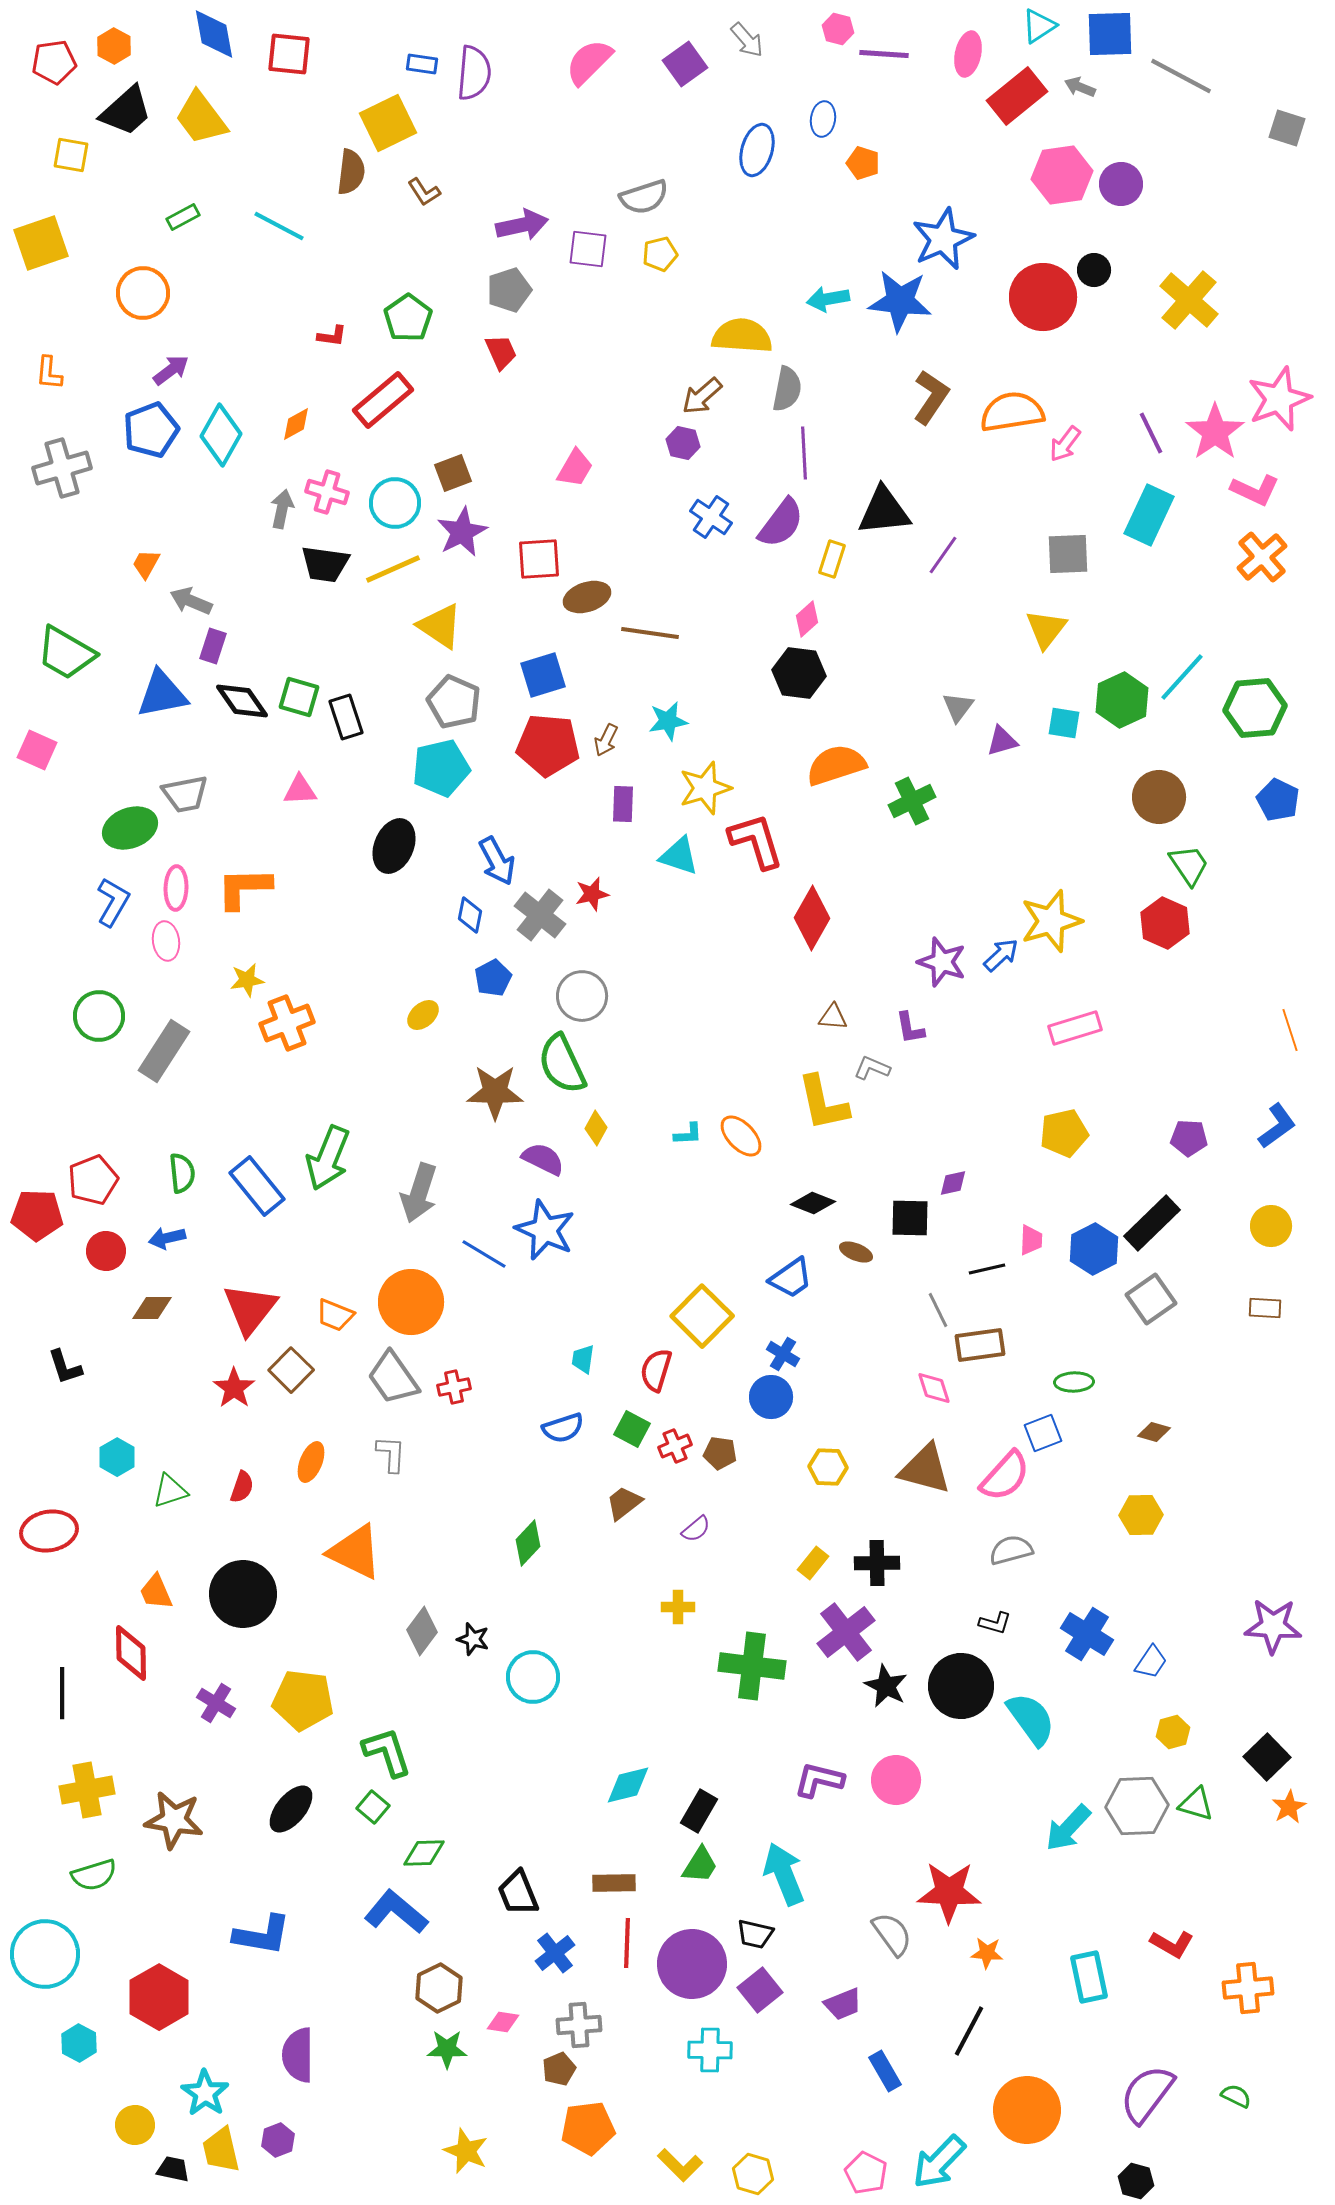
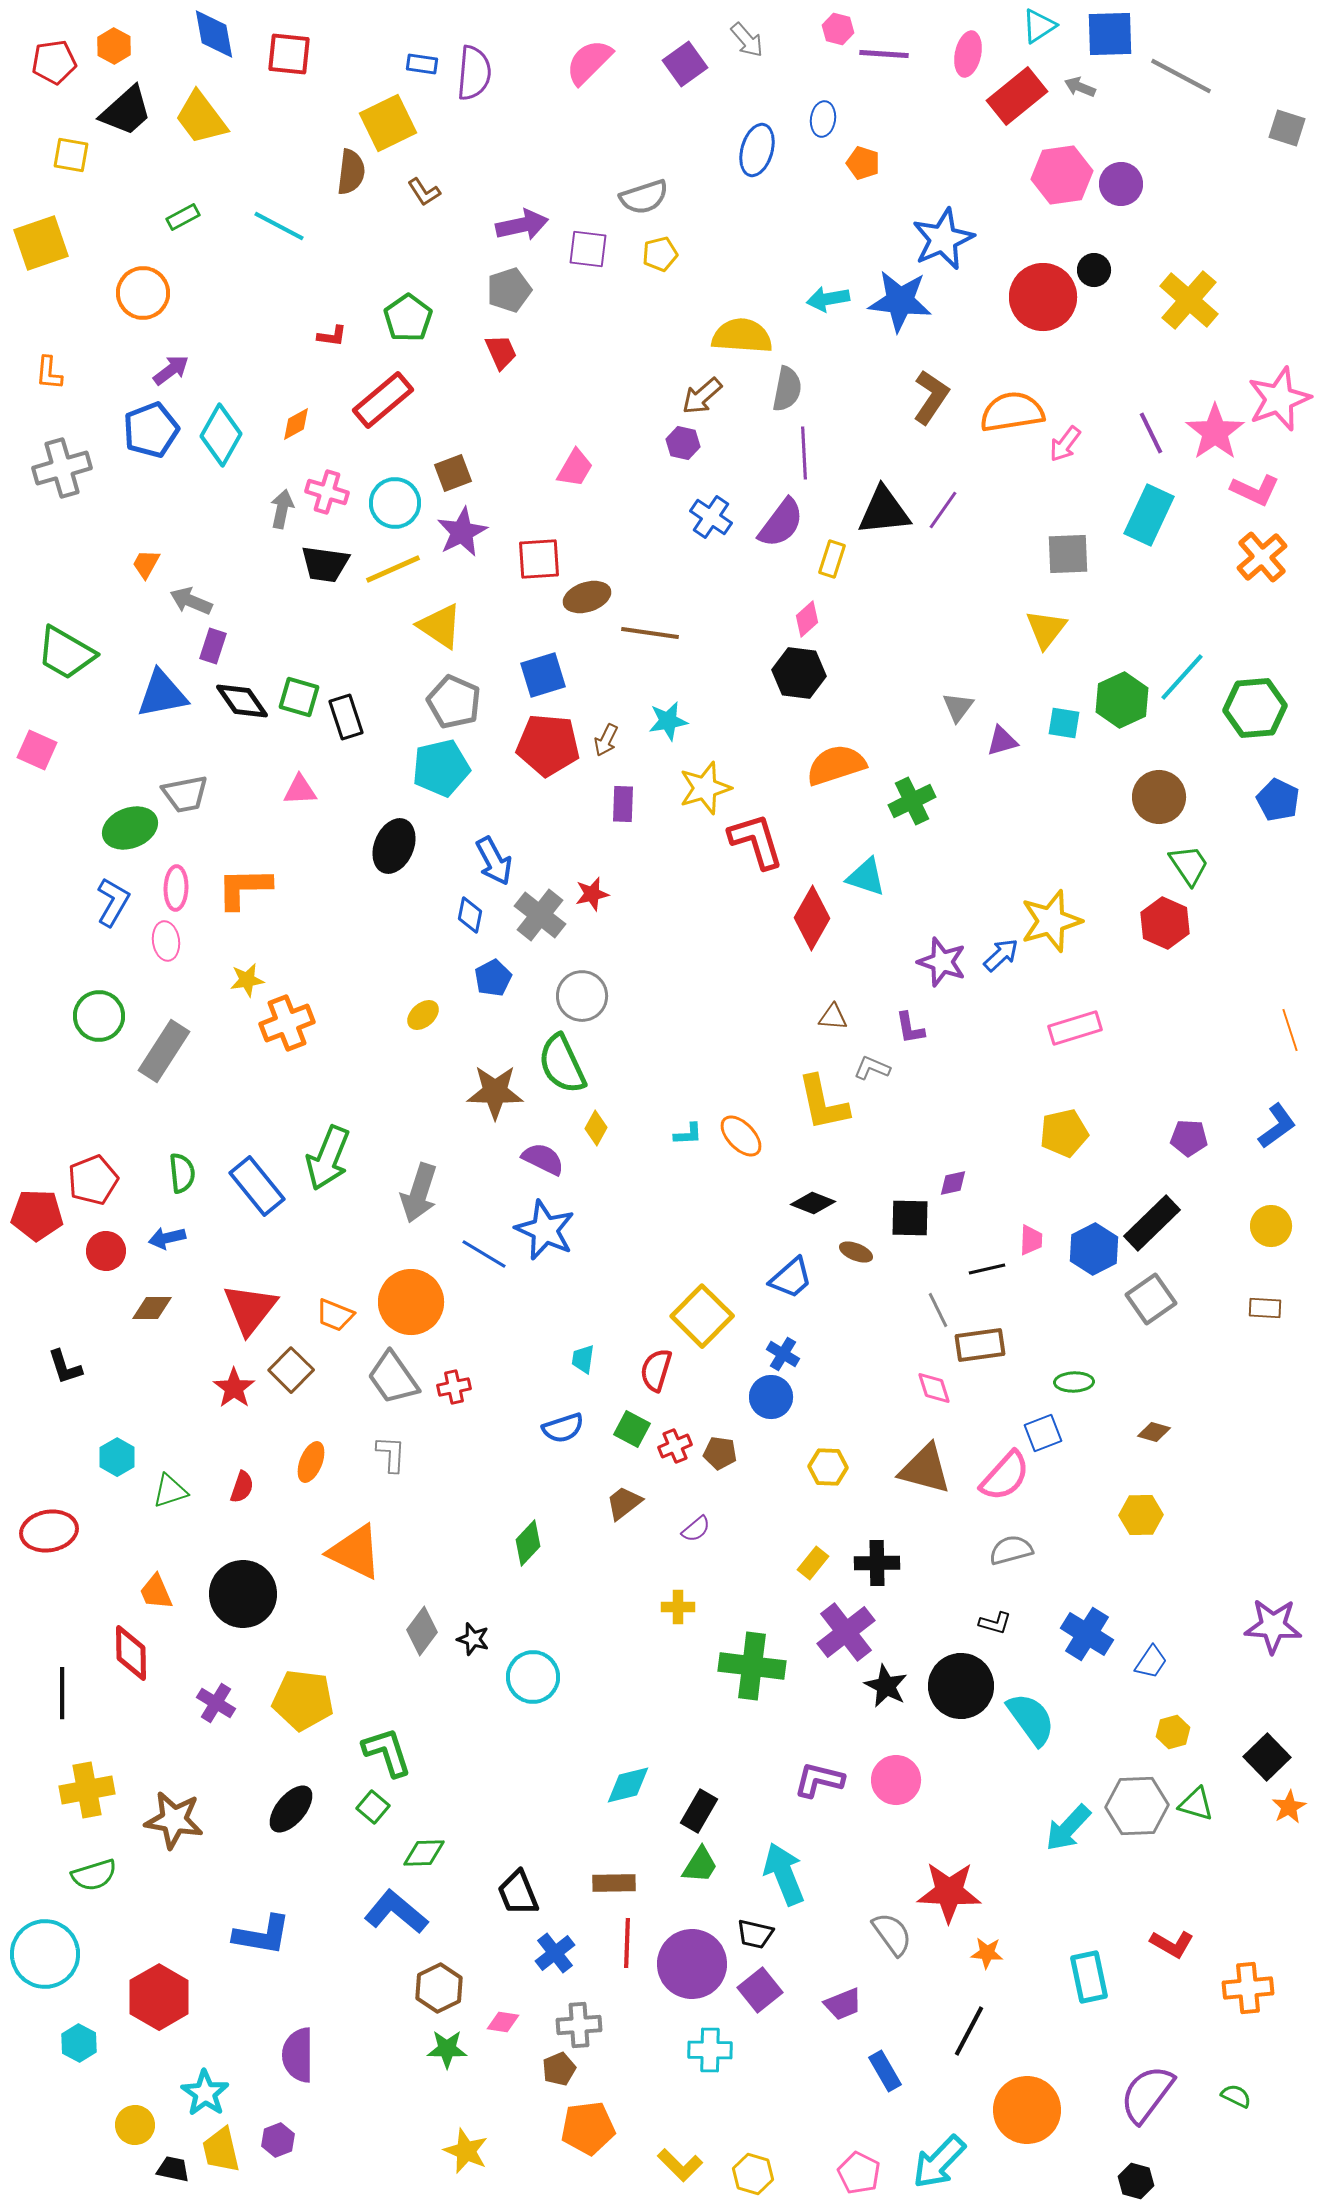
purple line at (943, 555): moved 45 px up
cyan triangle at (679, 856): moved 187 px right, 21 px down
blue arrow at (497, 861): moved 3 px left
blue trapezoid at (791, 1278): rotated 6 degrees counterclockwise
pink pentagon at (866, 2173): moved 7 px left
